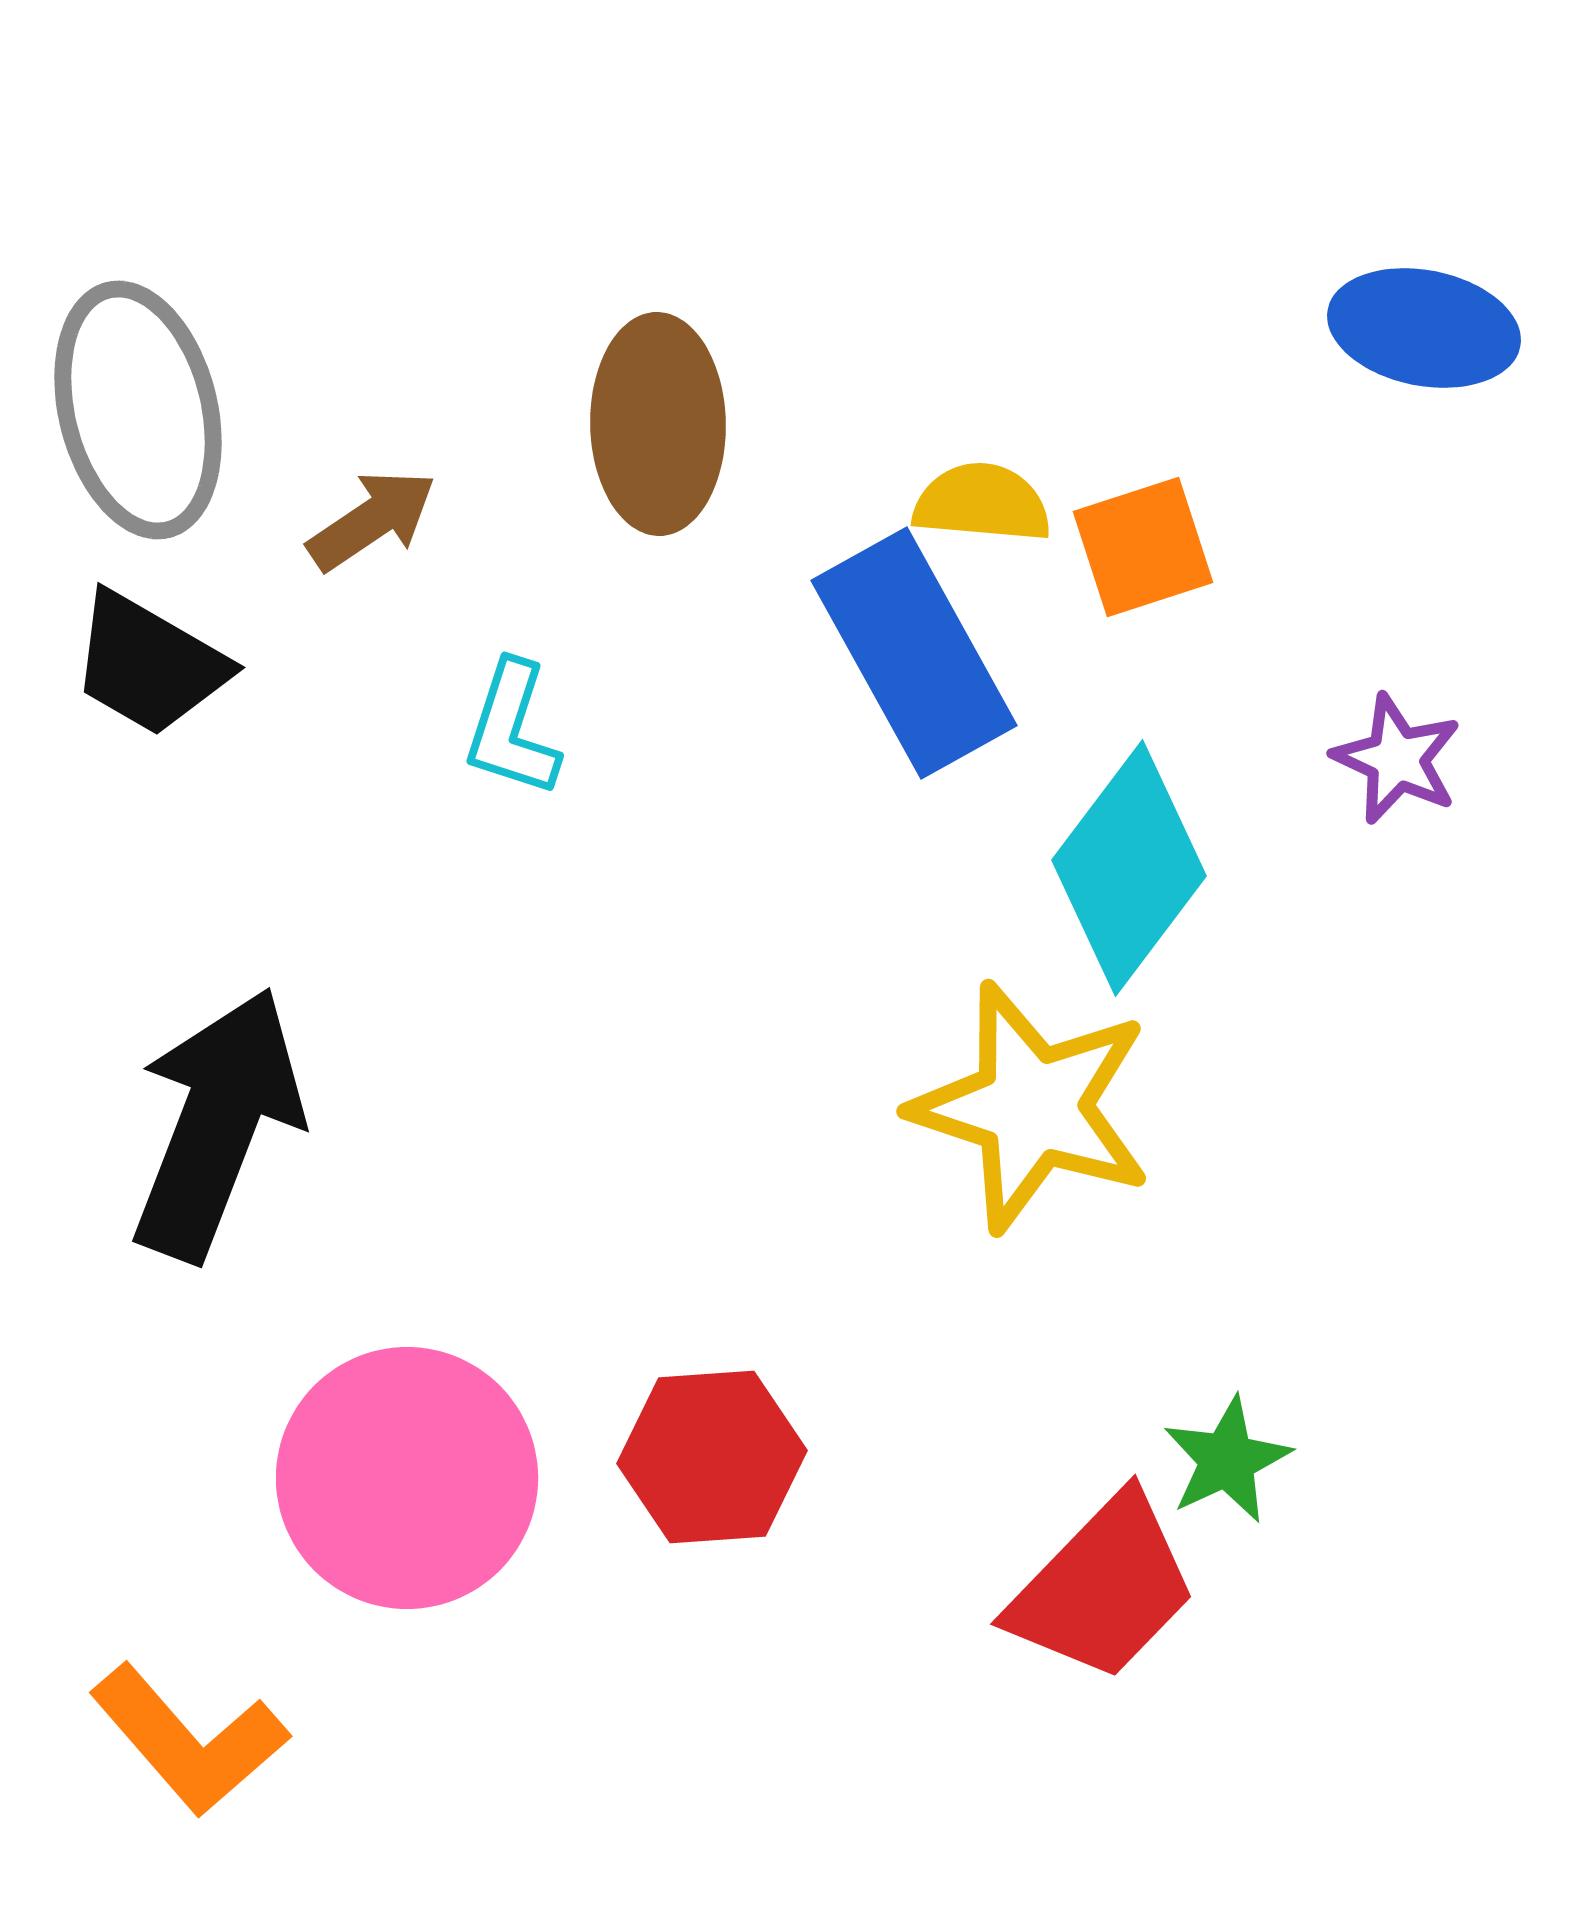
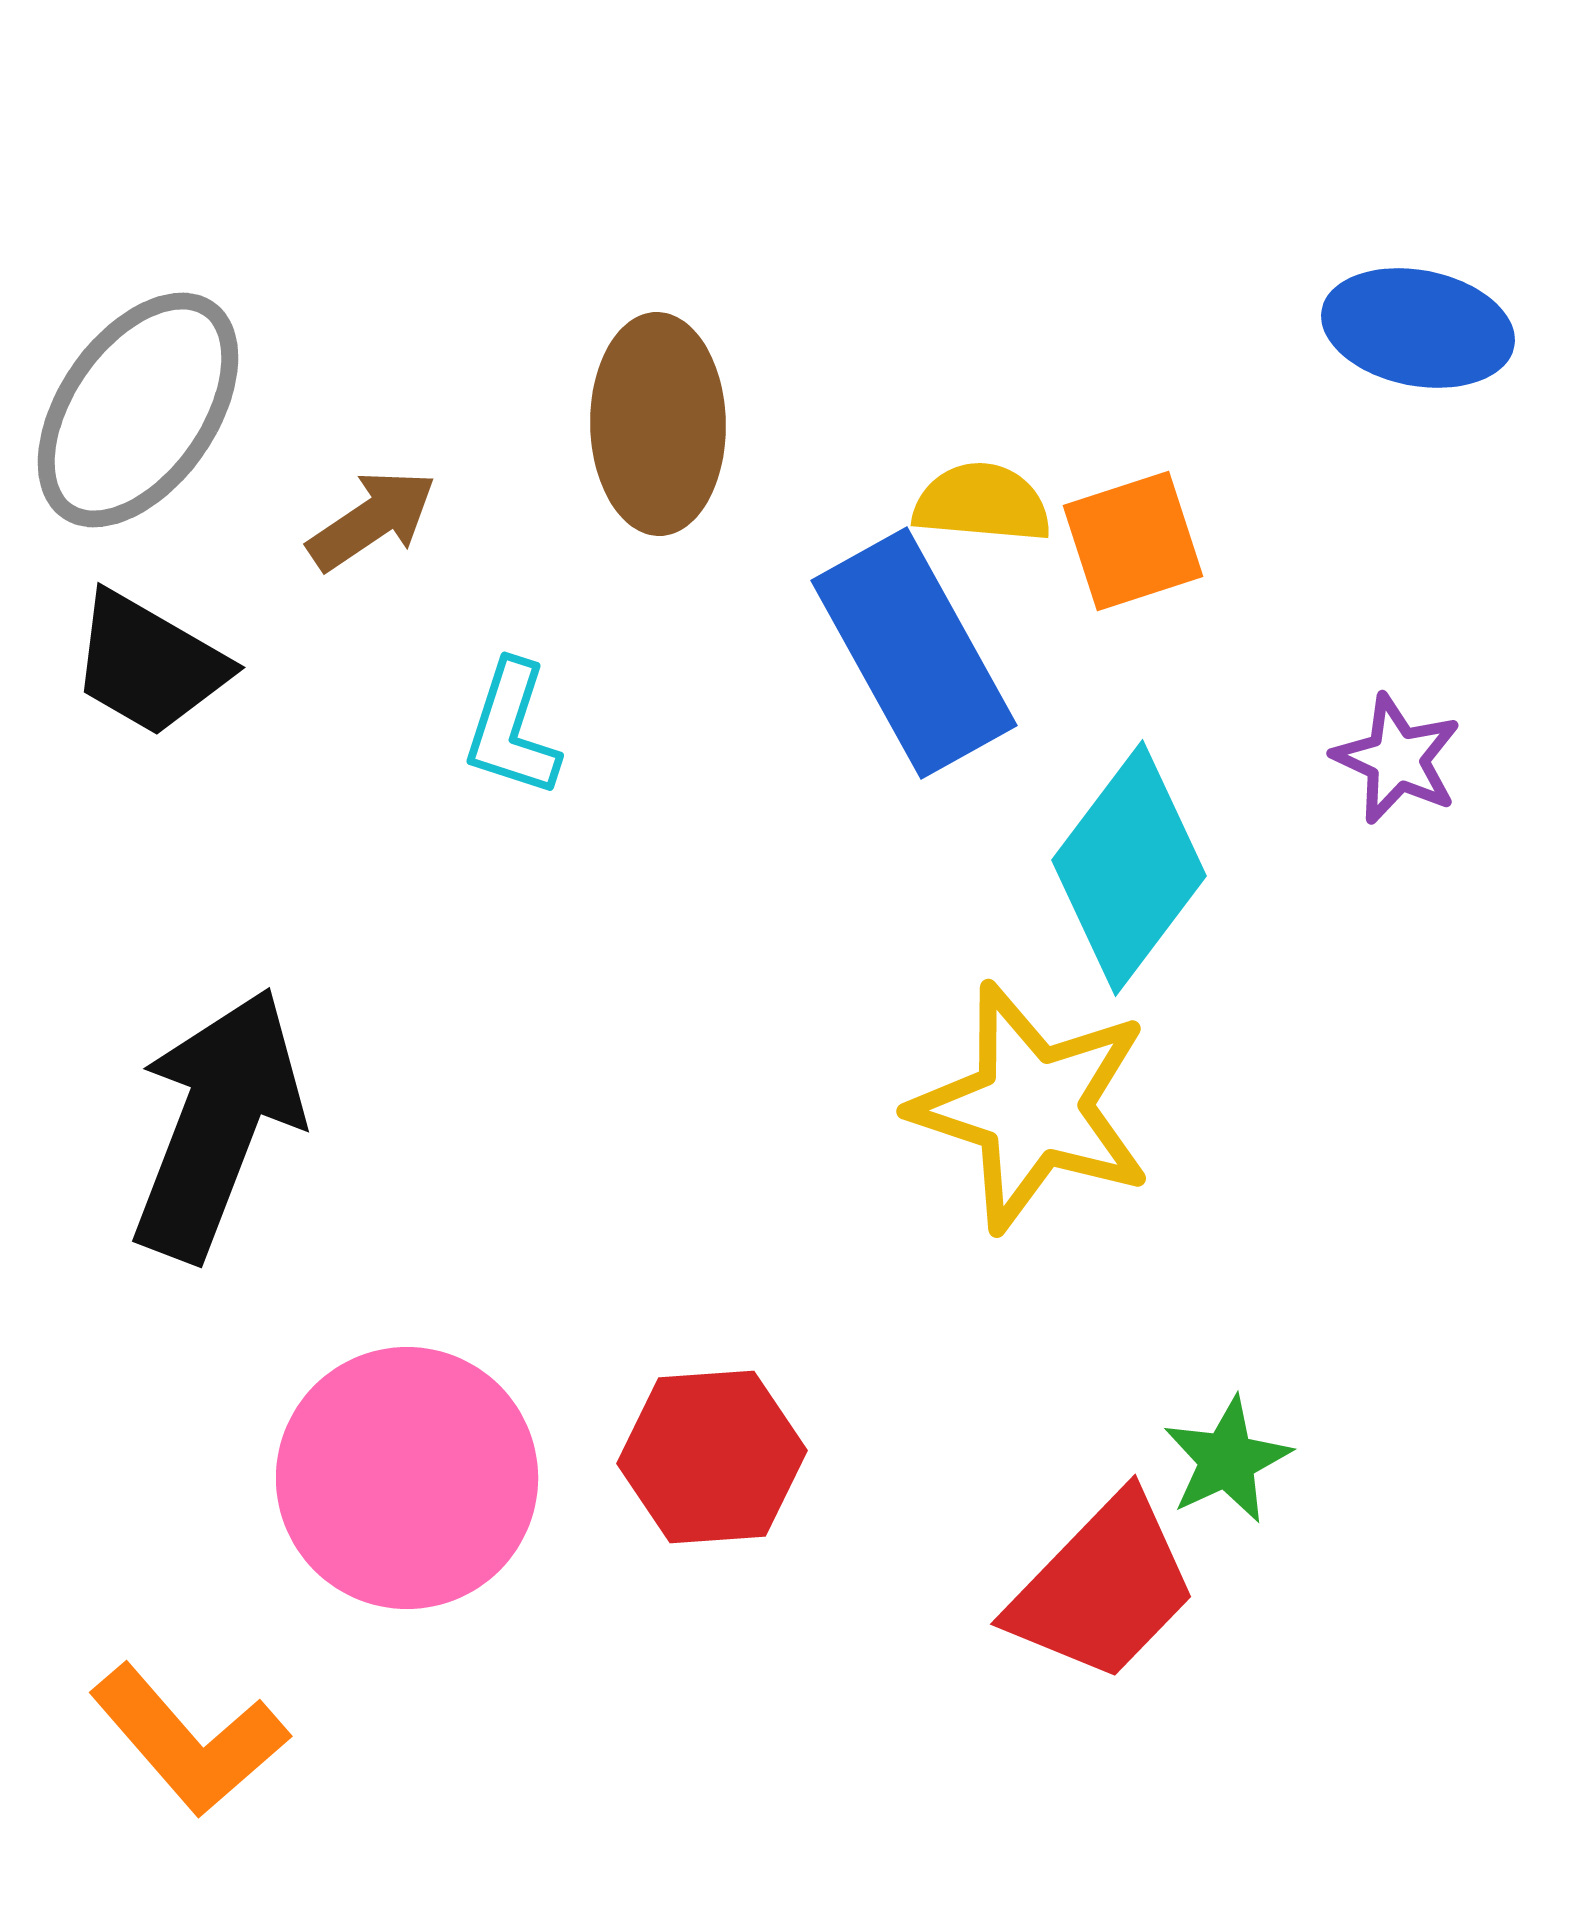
blue ellipse: moved 6 px left
gray ellipse: rotated 49 degrees clockwise
orange square: moved 10 px left, 6 px up
